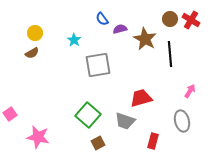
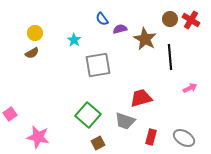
black line: moved 3 px down
pink arrow: moved 3 px up; rotated 32 degrees clockwise
gray ellipse: moved 2 px right, 17 px down; rotated 45 degrees counterclockwise
red rectangle: moved 2 px left, 4 px up
